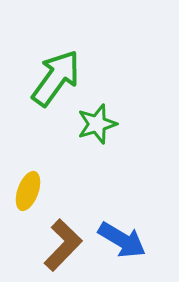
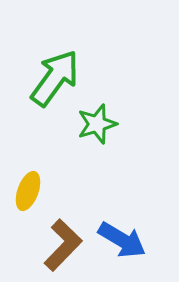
green arrow: moved 1 px left
